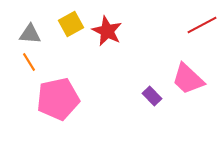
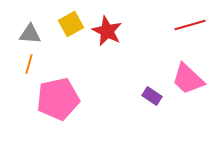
red line: moved 12 px left; rotated 12 degrees clockwise
orange line: moved 2 px down; rotated 48 degrees clockwise
purple rectangle: rotated 12 degrees counterclockwise
